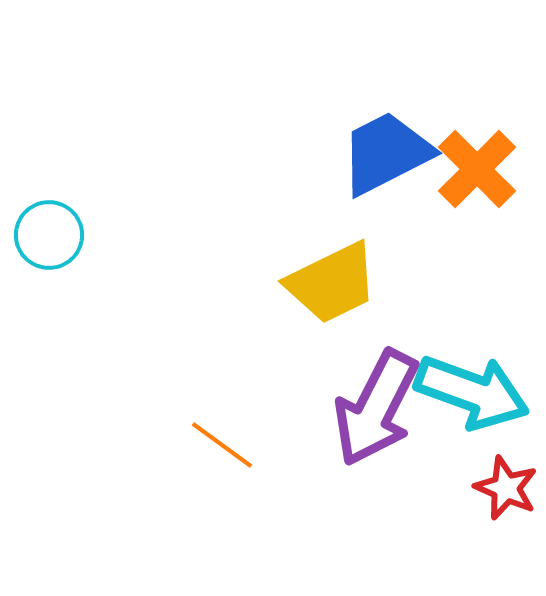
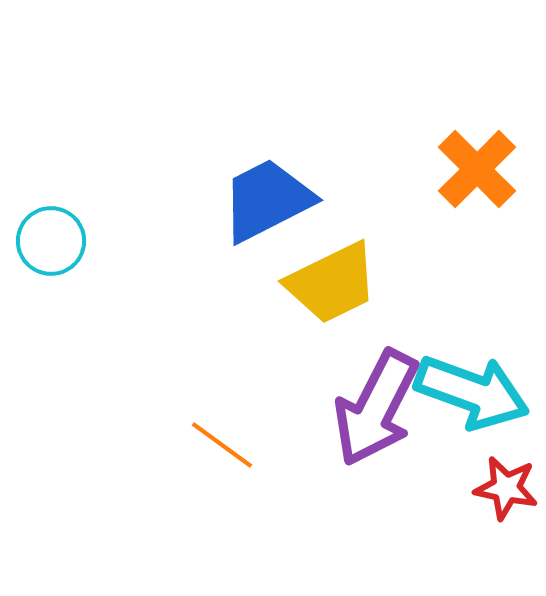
blue trapezoid: moved 119 px left, 47 px down
cyan circle: moved 2 px right, 6 px down
red star: rotated 12 degrees counterclockwise
